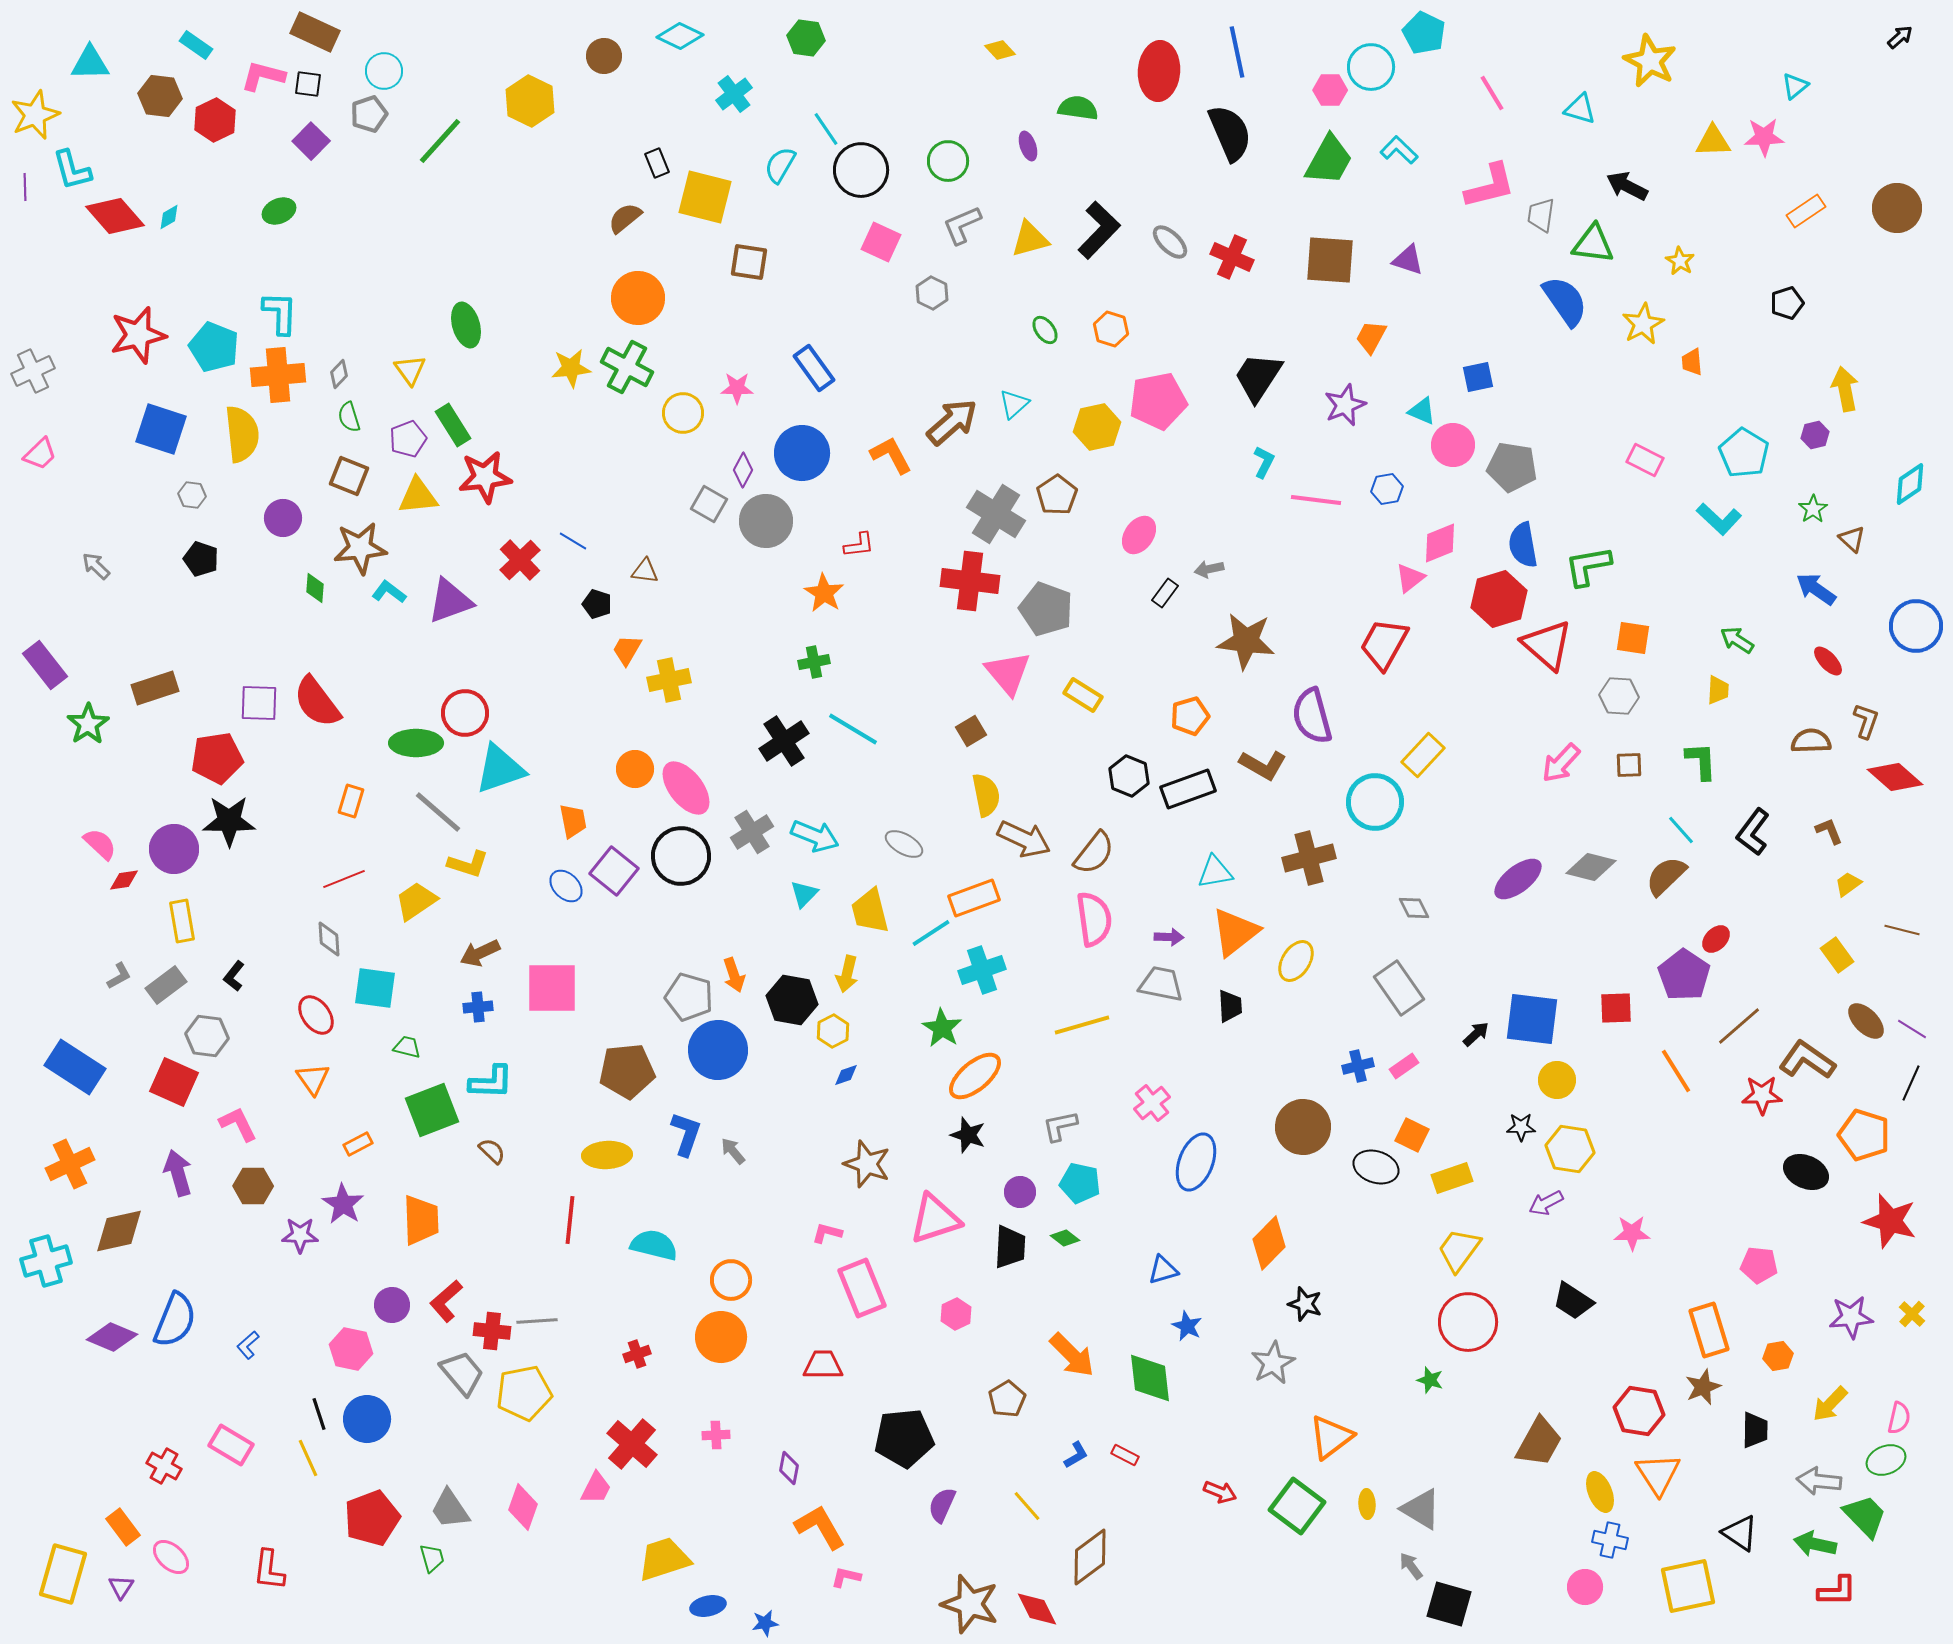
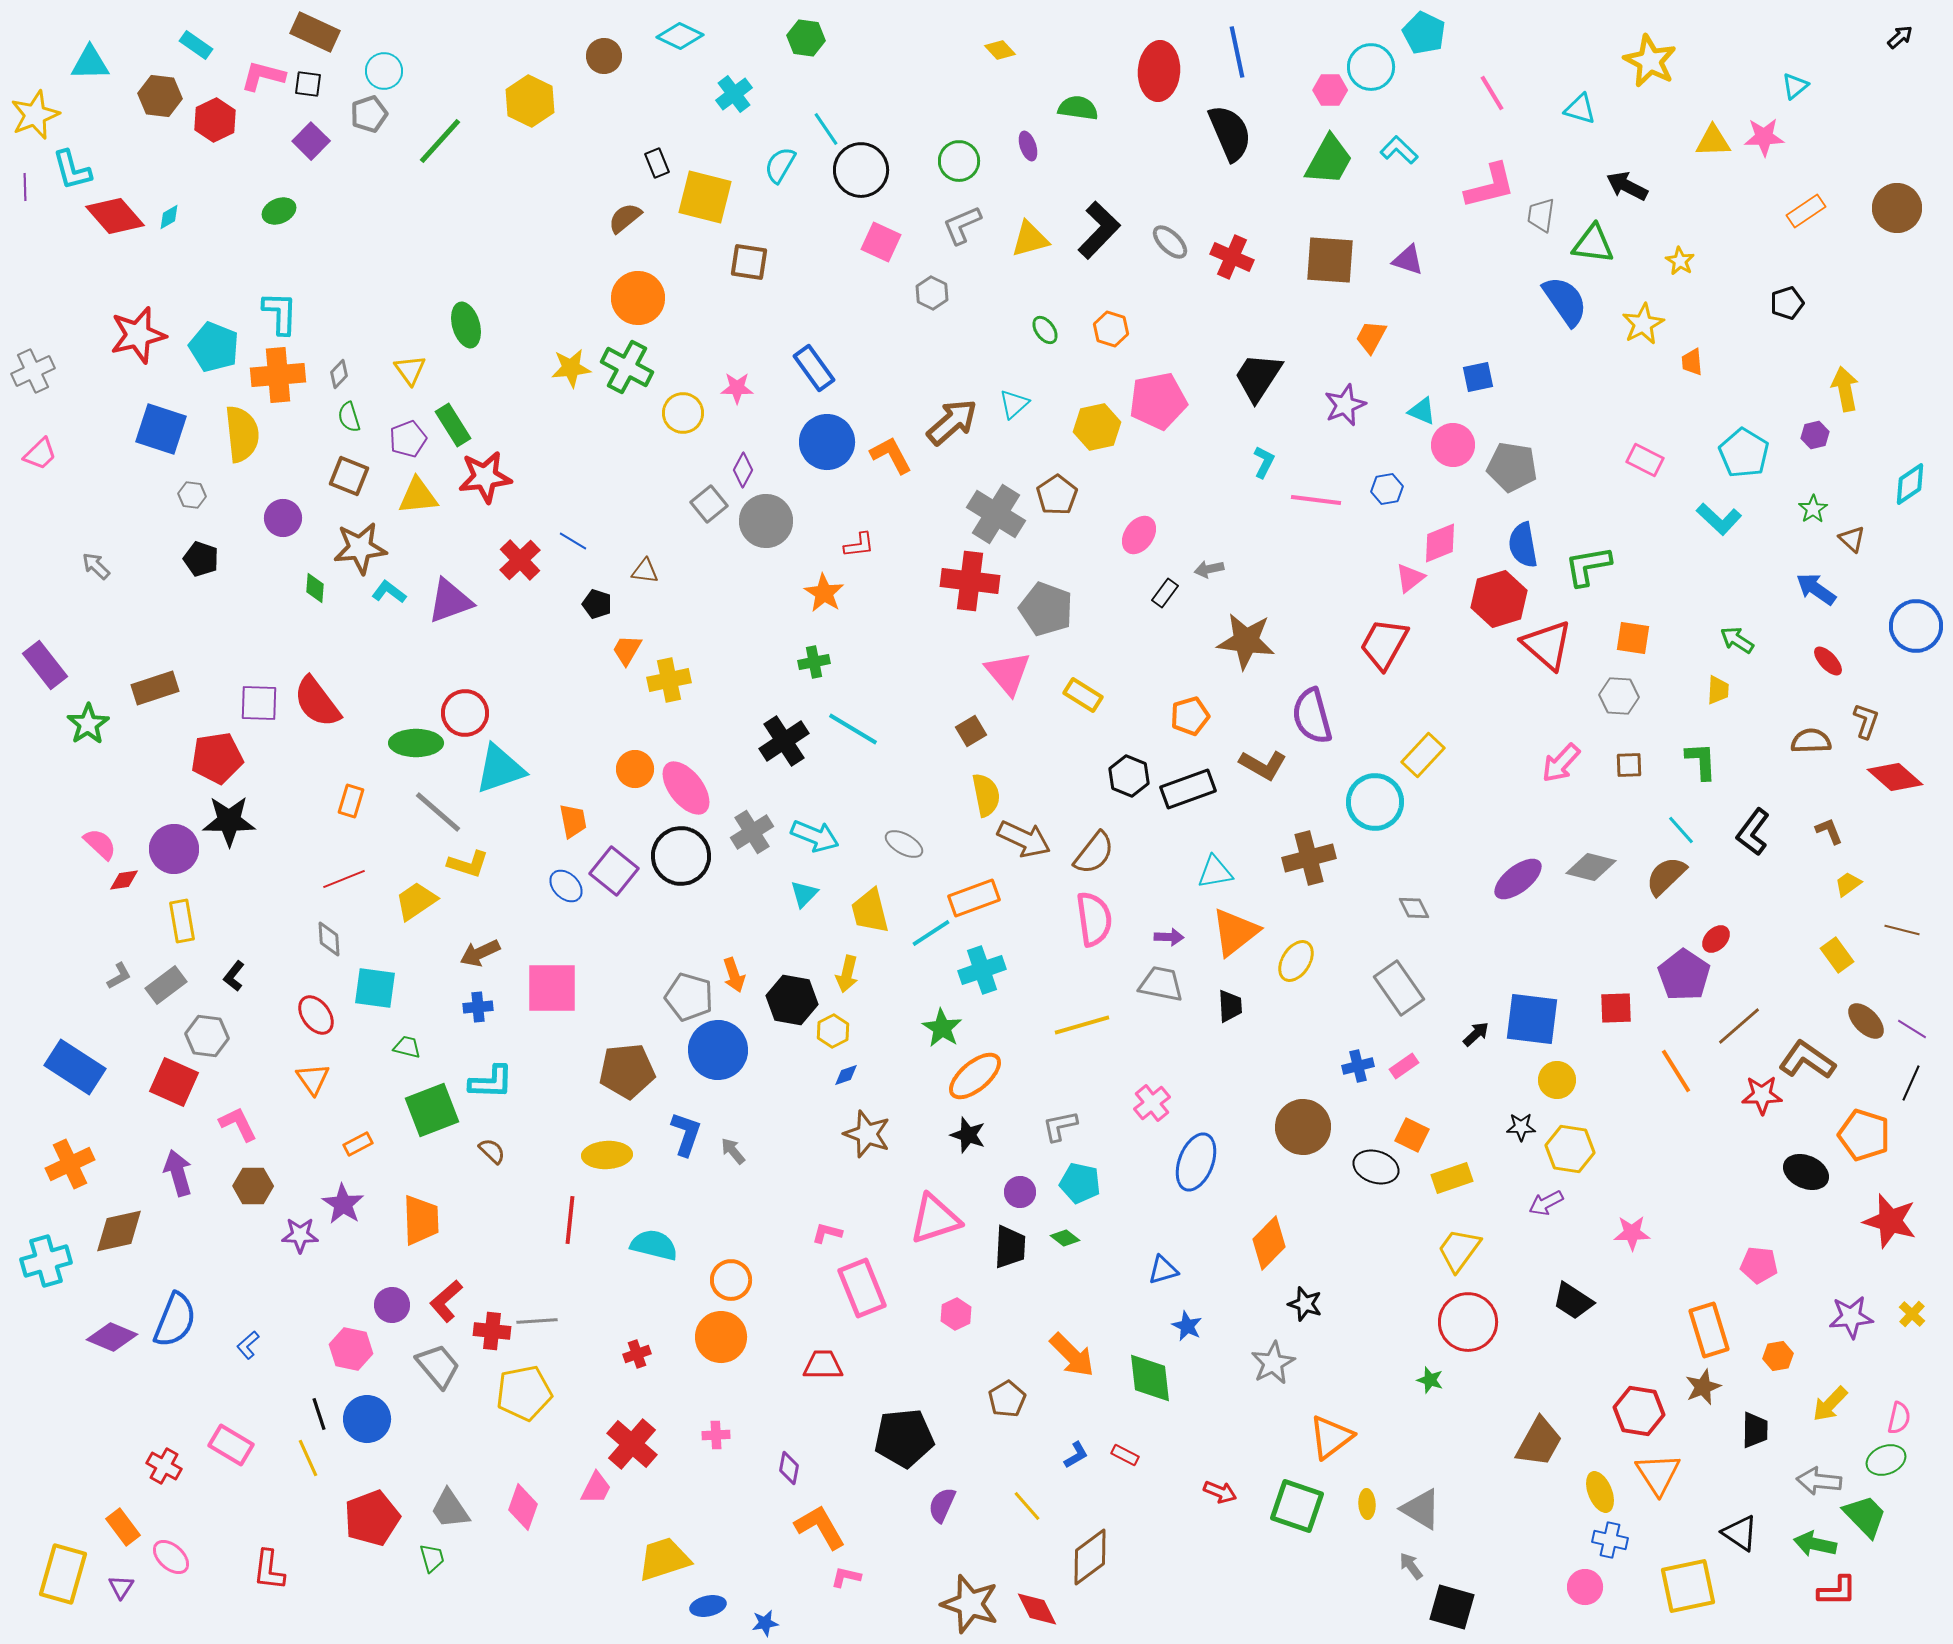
green circle at (948, 161): moved 11 px right
blue circle at (802, 453): moved 25 px right, 11 px up
gray square at (709, 504): rotated 21 degrees clockwise
brown star at (867, 1164): moved 30 px up
gray trapezoid at (462, 1373): moved 24 px left, 7 px up
green square at (1297, 1506): rotated 18 degrees counterclockwise
black square at (1449, 1604): moved 3 px right, 3 px down
